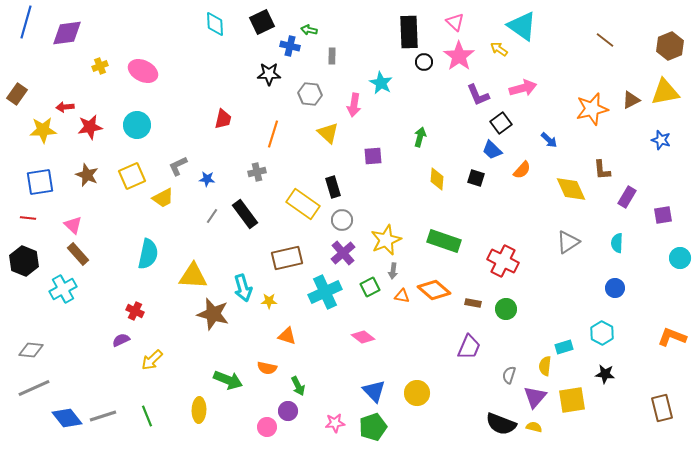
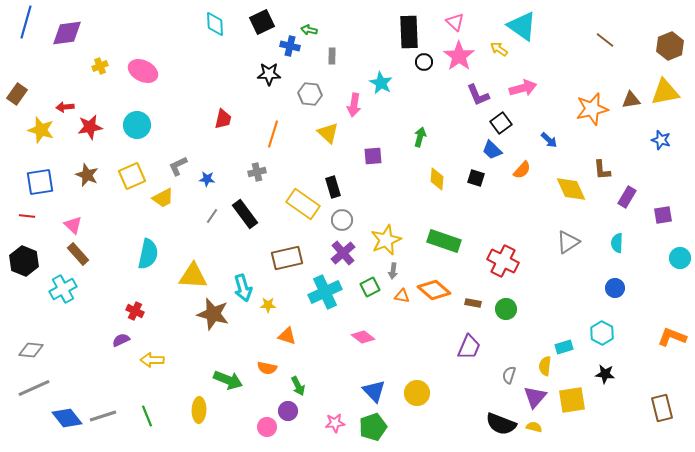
brown triangle at (631, 100): rotated 18 degrees clockwise
yellow star at (43, 130): moved 2 px left; rotated 20 degrees clockwise
red line at (28, 218): moved 1 px left, 2 px up
yellow star at (269, 301): moved 1 px left, 4 px down
yellow arrow at (152, 360): rotated 45 degrees clockwise
